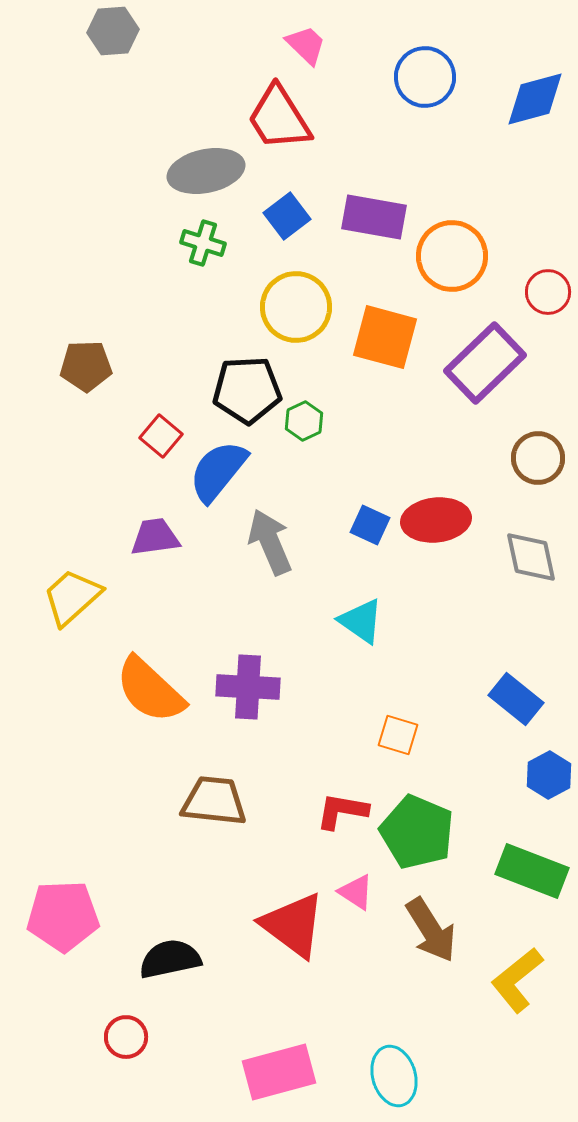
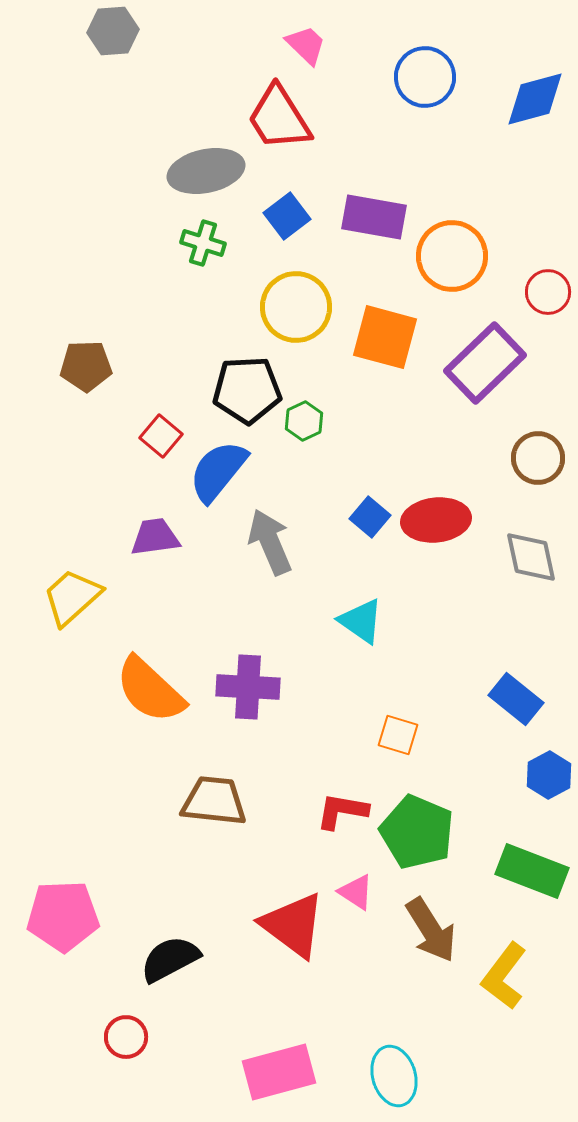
blue square at (370, 525): moved 8 px up; rotated 15 degrees clockwise
black semicircle at (170, 959): rotated 16 degrees counterclockwise
yellow L-shape at (517, 980): moved 13 px left, 4 px up; rotated 14 degrees counterclockwise
